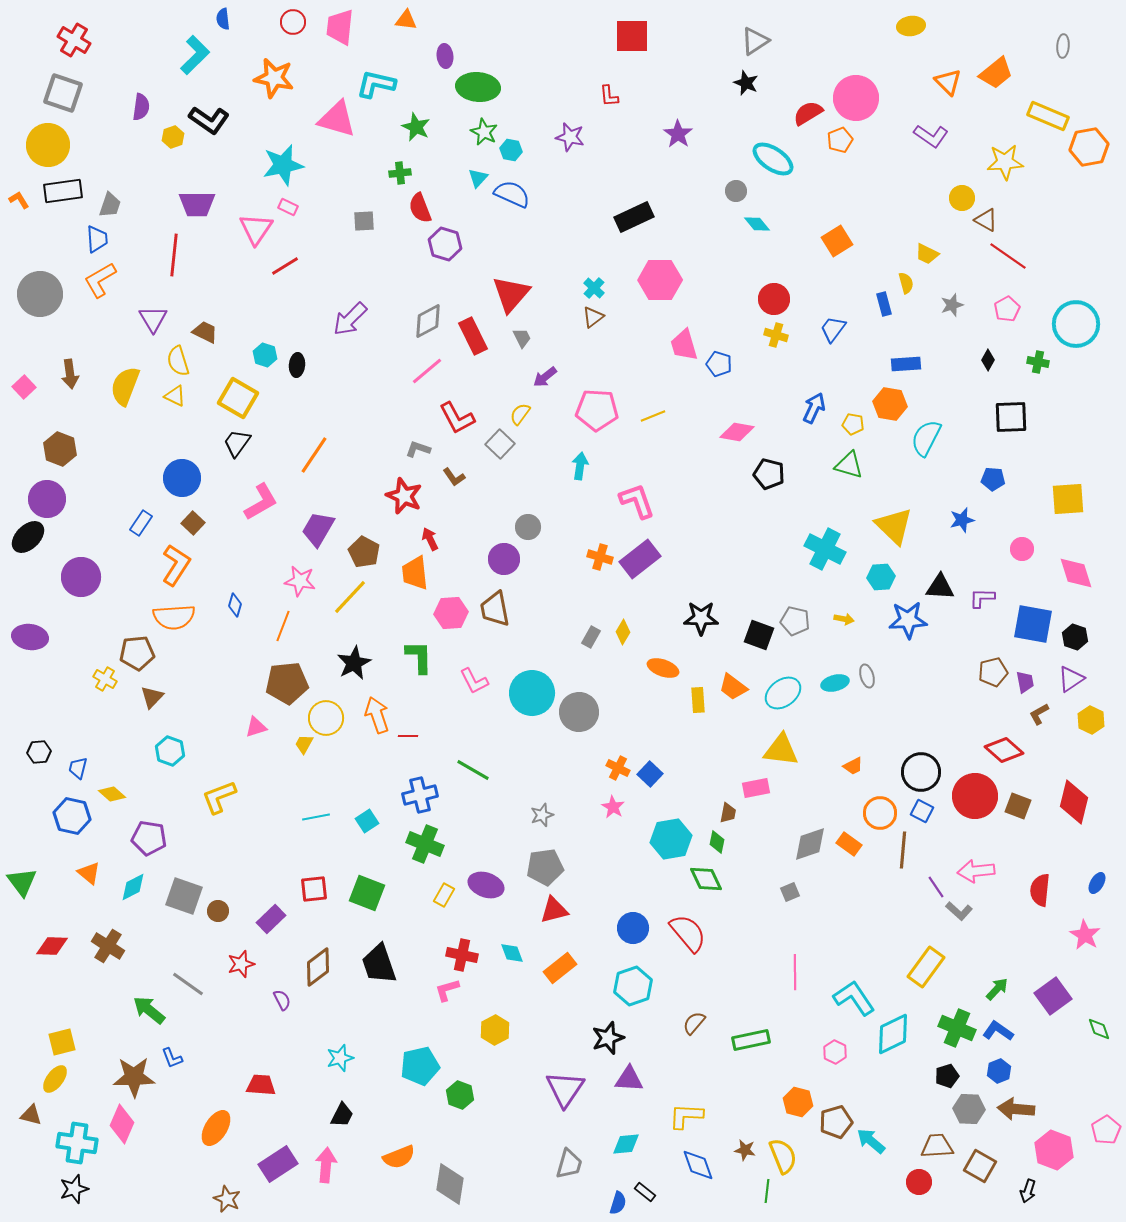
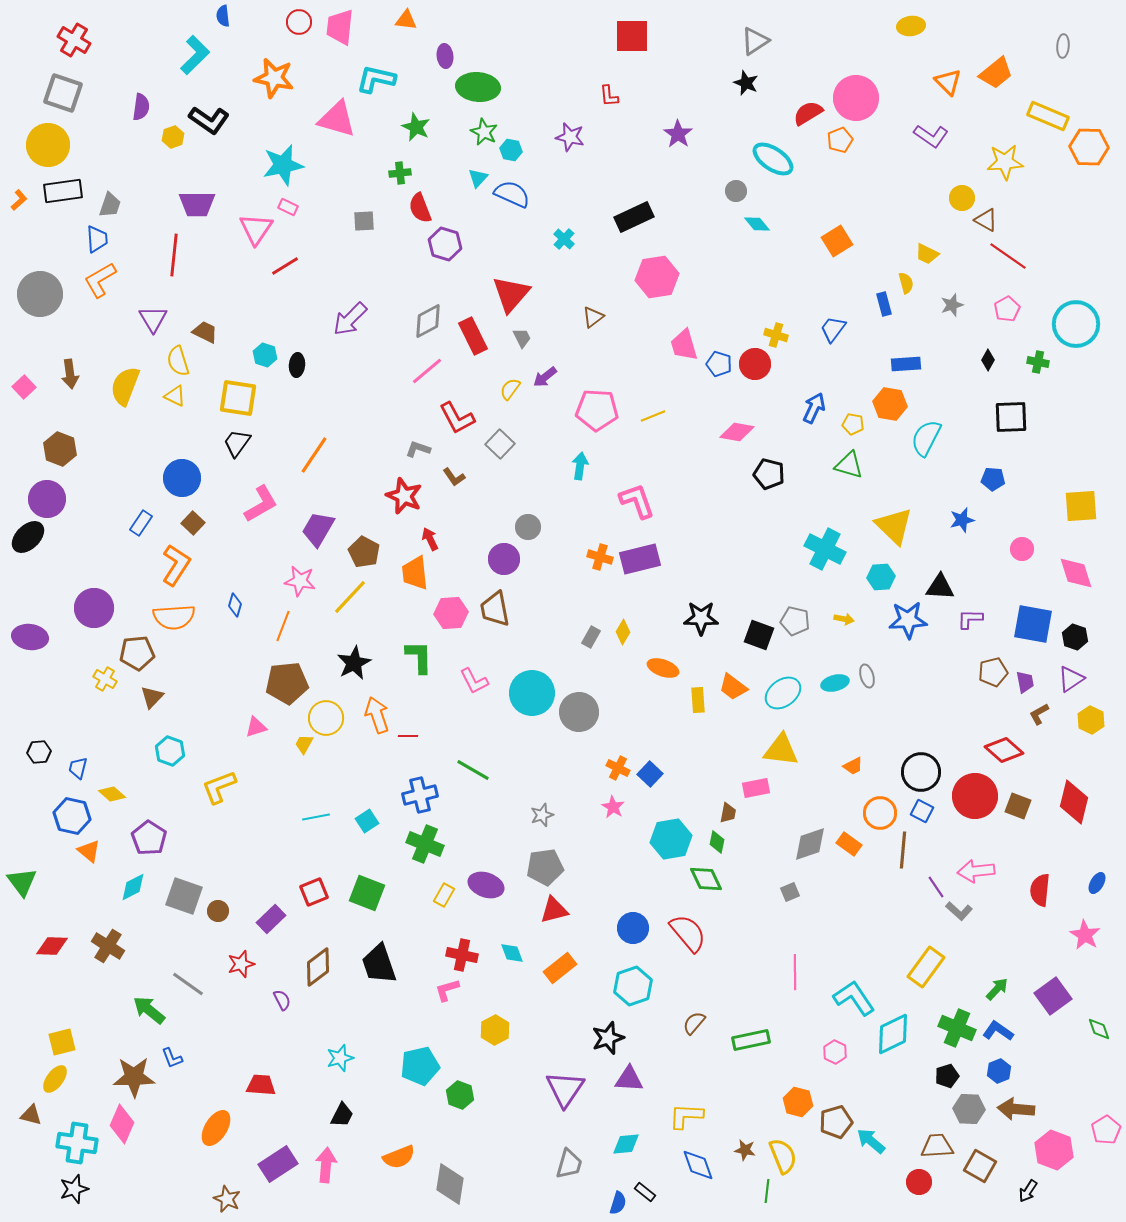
blue semicircle at (223, 19): moved 3 px up
red circle at (293, 22): moved 6 px right
cyan L-shape at (376, 84): moved 5 px up
orange hexagon at (1089, 147): rotated 12 degrees clockwise
orange L-shape at (19, 200): rotated 80 degrees clockwise
pink hexagon at (660, 280): moved 3 px left, 3 px up; rotated 9 degrees counterclockwise
cyan cross at (594, 288): moved 30 px left, 49 px up
red circle at (774, 299): moved 19 px left, 65 px down
yellow square at (238, 398): rotated 21 degrees counterclockwise
yellow semicircle at (520, 414): moved 10 px left, 25 px up
yellow square at (1068, 499): moved 13 px right, 7 px down
pink L-shape at (261, 502): moved 2 px down
purple rectangle at (640, 559): rotated 24 degrees clockwise
purple circle at (81, 577): moved 13 px right, 31 px down
purple L-shape at (982, 598): moved 12 px left, 21 px down
yellow L-shape at (219, 797): moved 10 px up
purple pentagon at (149, 838): rotated 24 degrees clockwise
orange triangle at (89, 873): moved 22 px up
red square at (314, 889): moved 3 px down; rotated 16 degrees counterclockwise
black arrow at (1028, 1191): rotated 15 degrees clockwise
